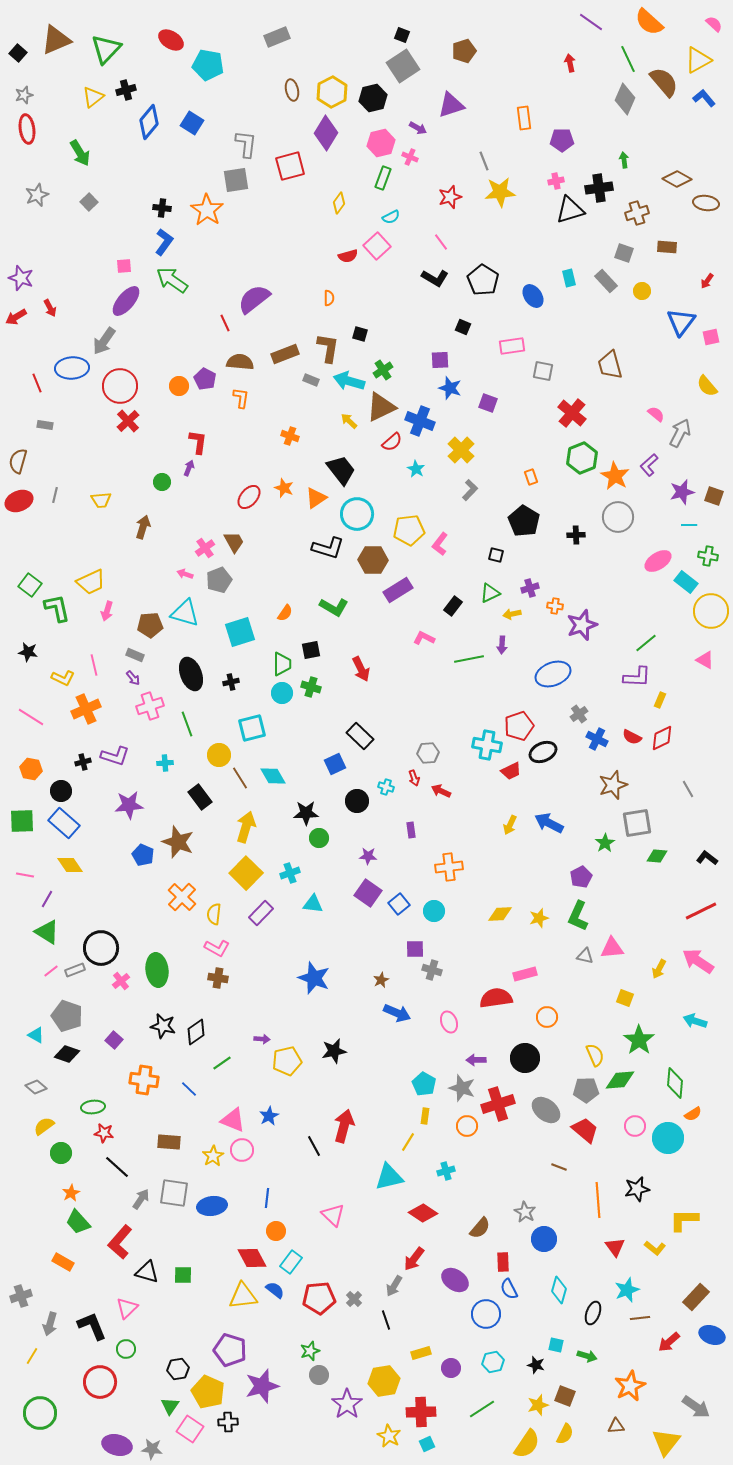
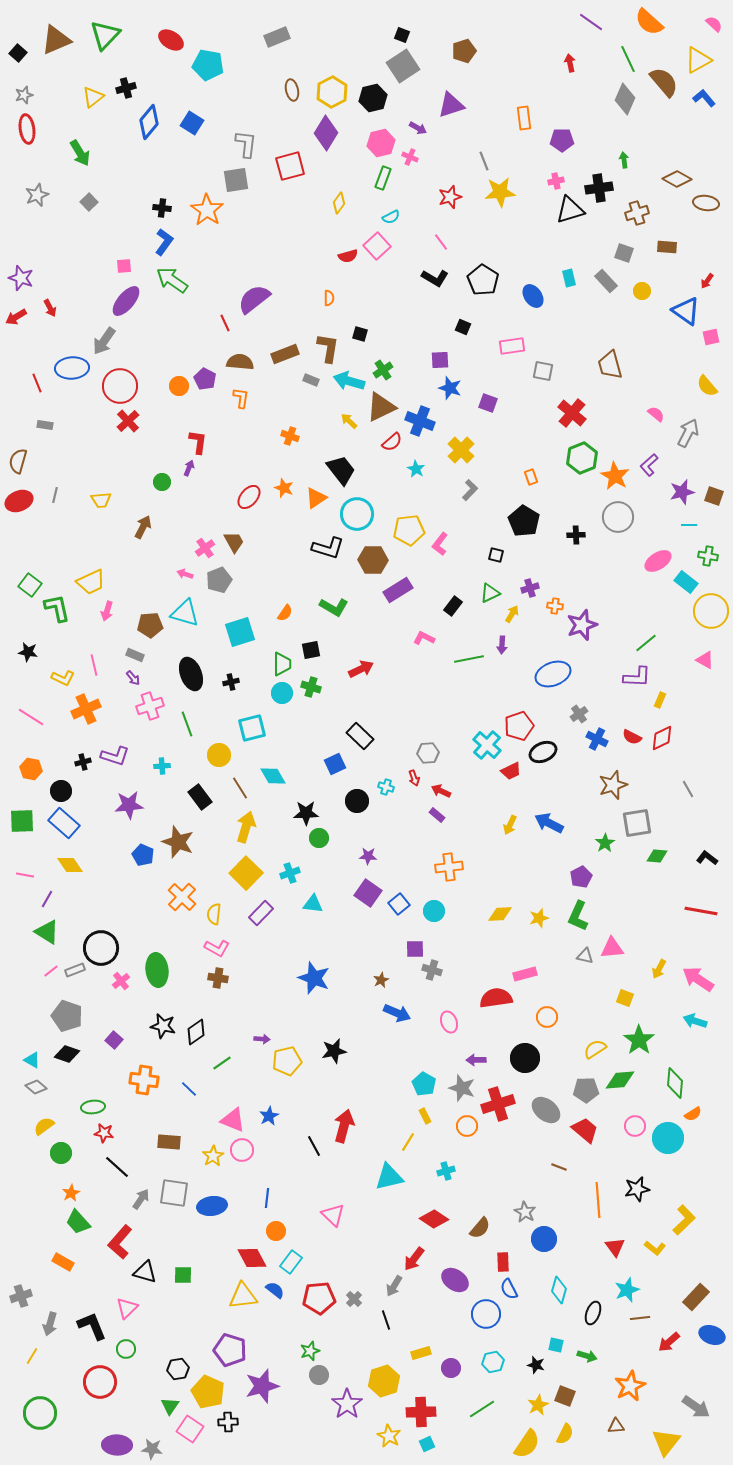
green triangle at (106, 49): moved 1 px left, 14 px up
black cross at (126, 90): moved 2 px up
blue triangle at (681, 322): moved 5 px right, 11 px up; rotated 32 degrees counterclockwise
gray arrow at (680, 433): moved 8 px right
brown arrow at (143, 527): rotated 10 degrees clockwise
yellow arrow at (512, 614): rotated 132 degrees clockwise
red arrow at (361, 669): rotated 90 degrees counterclockwise
cyan cross at (487, 745): rotated 32 degrees clockwise
cyan cross at (165, 763): moved 3 px left, 3 px down
brown line at (240, 778): moved 10 px down
purple rectangle at (411, 830): moved 26 px right, 15 px up; rotated 42 degrees counterclockwise
red line at (701, 911): rotated 36 degrees clockwise
pink arrow at (698, 961): moved 18 px down
cyan triangle at (36, 1035): moved 4 px left, 25 px down
yellow semicircle at (595, 1055): moved 6 px up; rotated 100 degrees counterclockwise
yellow rectangle at (425, 1116): rotated 35 degrees counterclockwise
red diamond at (423, 1213): moved 11 px right, 6 px down
yellow L-shape at (684, 1220): rotated 136 degrees clockwise
black triangle at (147, 1272): moved 2 px left
yellow hexagon at (384, 1381): rotated 8 degrees counterclockwise
yellow star at (538, 1405): rotated 10 degrees counterclockwise
purple ellipse at (117, 1445): rotated 12 degrees counterclockwise
